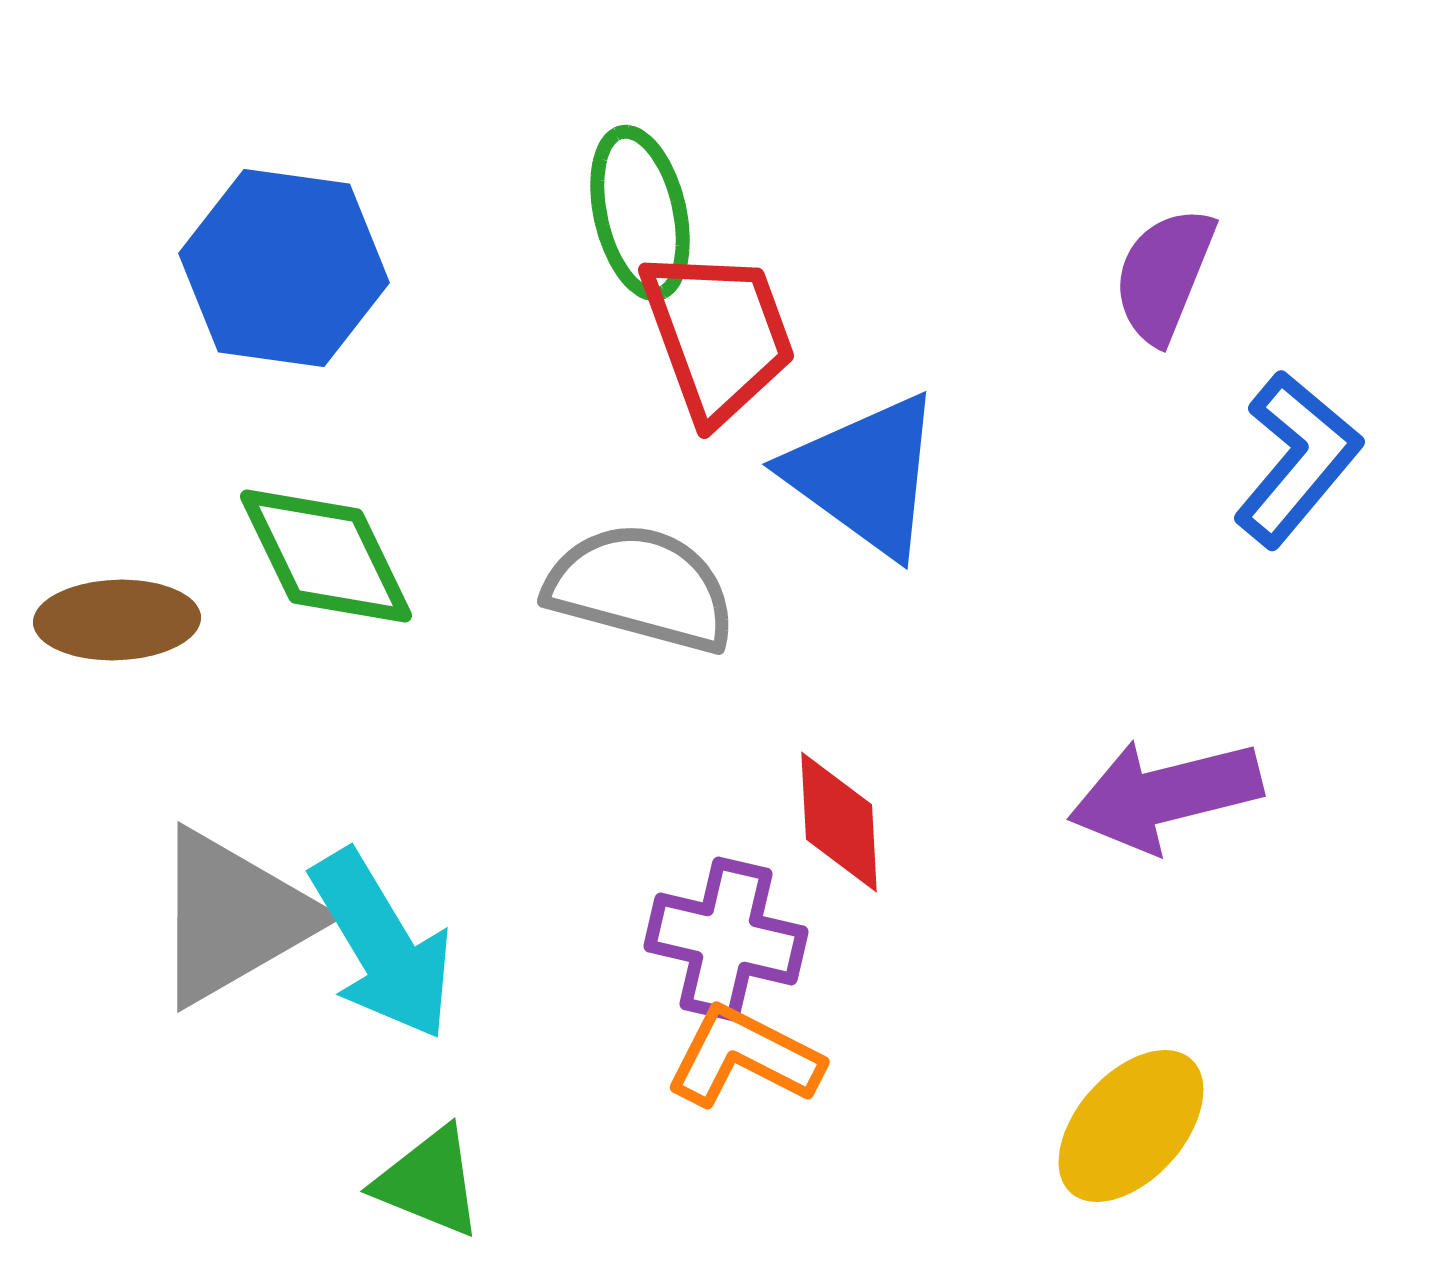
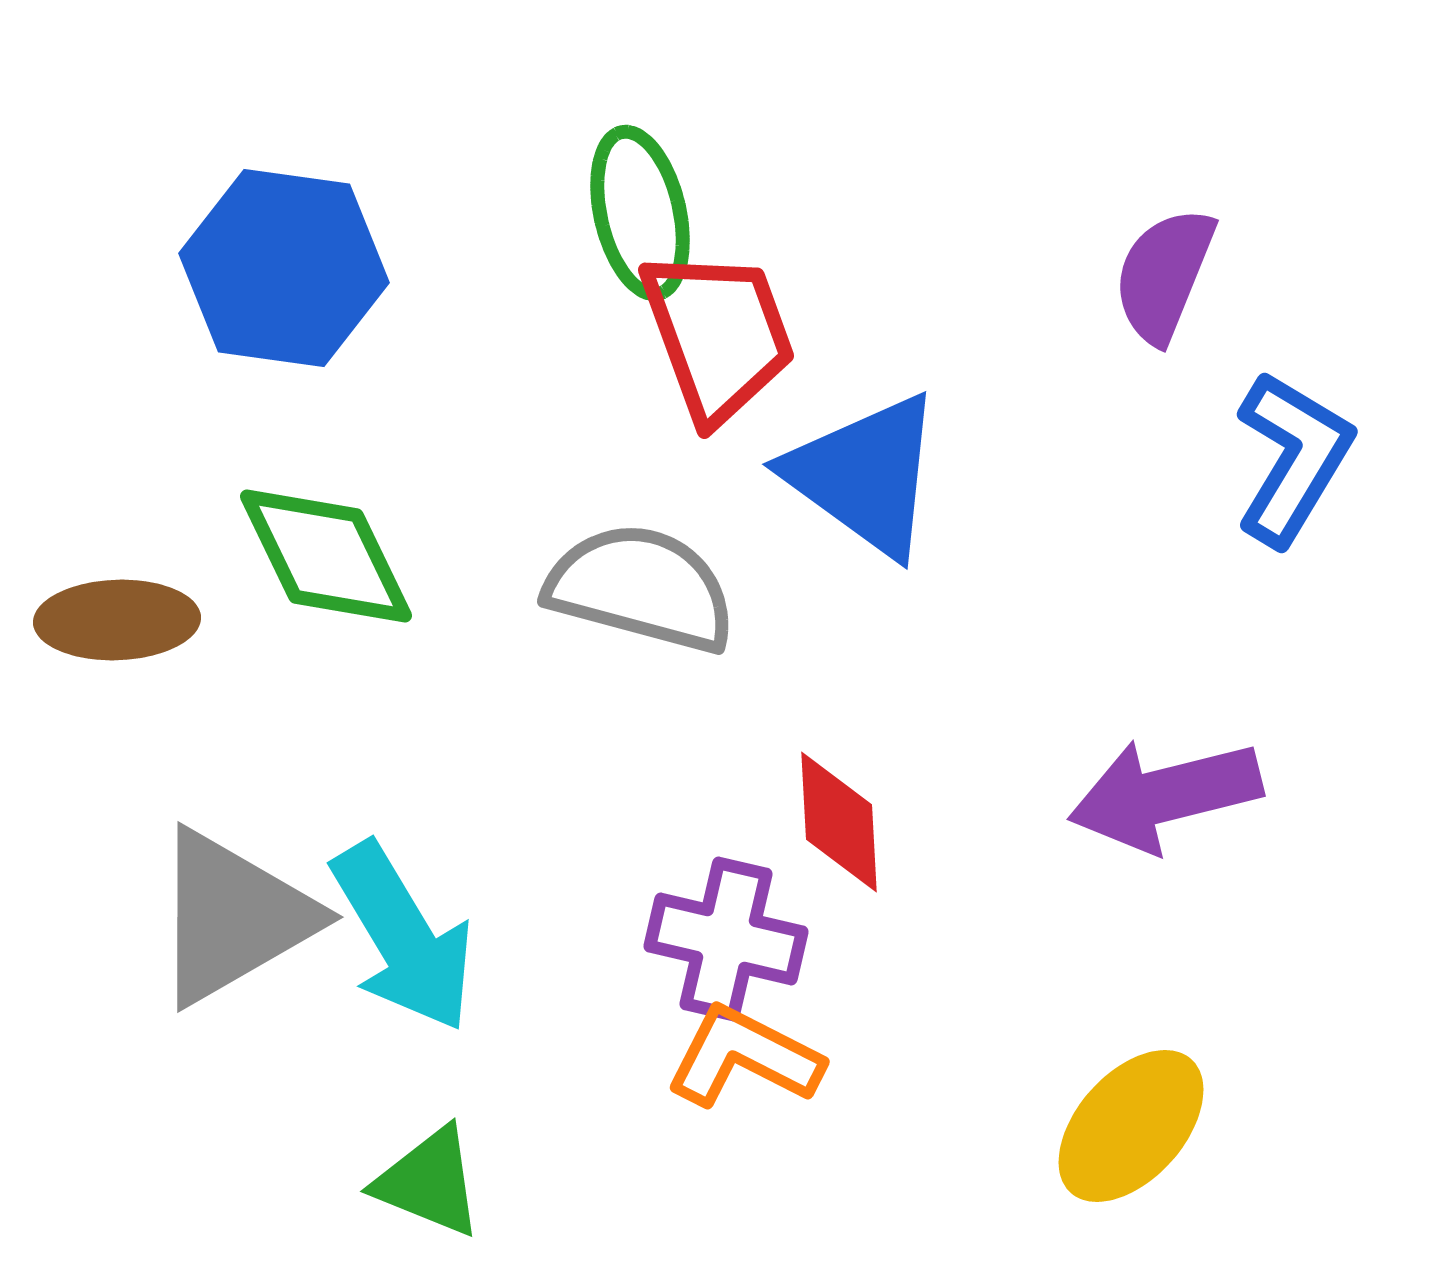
blue L-shape: moved 4 px left, 1 px up; rotated 9 degrees counterclockwise
cyan arrow: moved 21 px right, 8 px up
